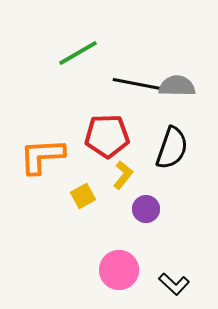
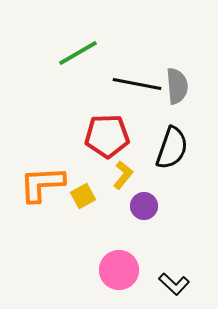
gray semicircle: rotated 84 degrees clockwise
orange L-shape: moved 28 px down
purple circle: moved 2 px left, 3 px up
